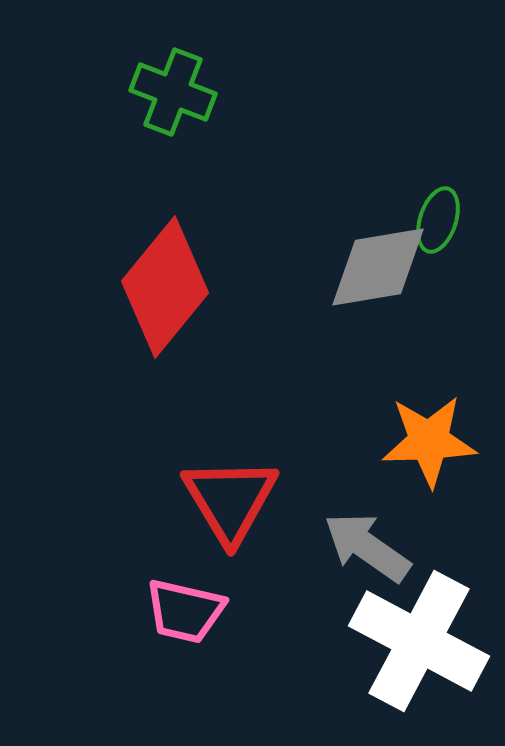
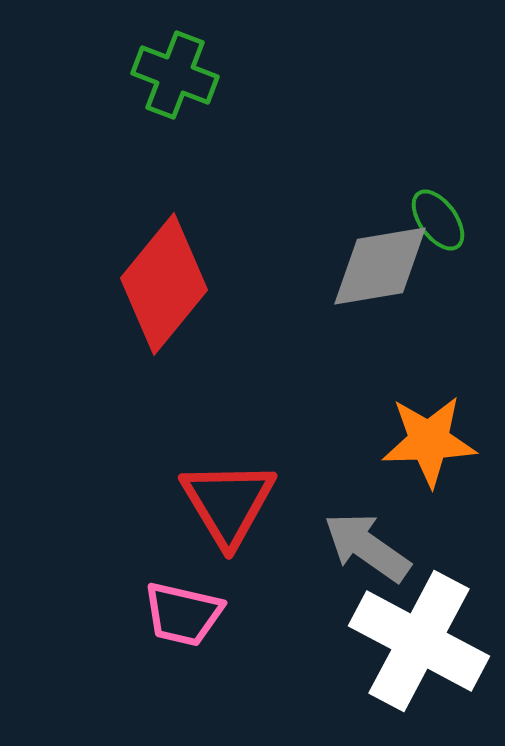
green cross: moved 2 px right, 17 px up
green ellipse: rotated 54 degrees counterclockwise
gray diamond: moved 2 px right, 1 px up
red diamond: moved 1 px left, 3 px up
red triangle: moved 2 px left, 3 px down
pink trapezoid: moved 2 px left, 3 px down
